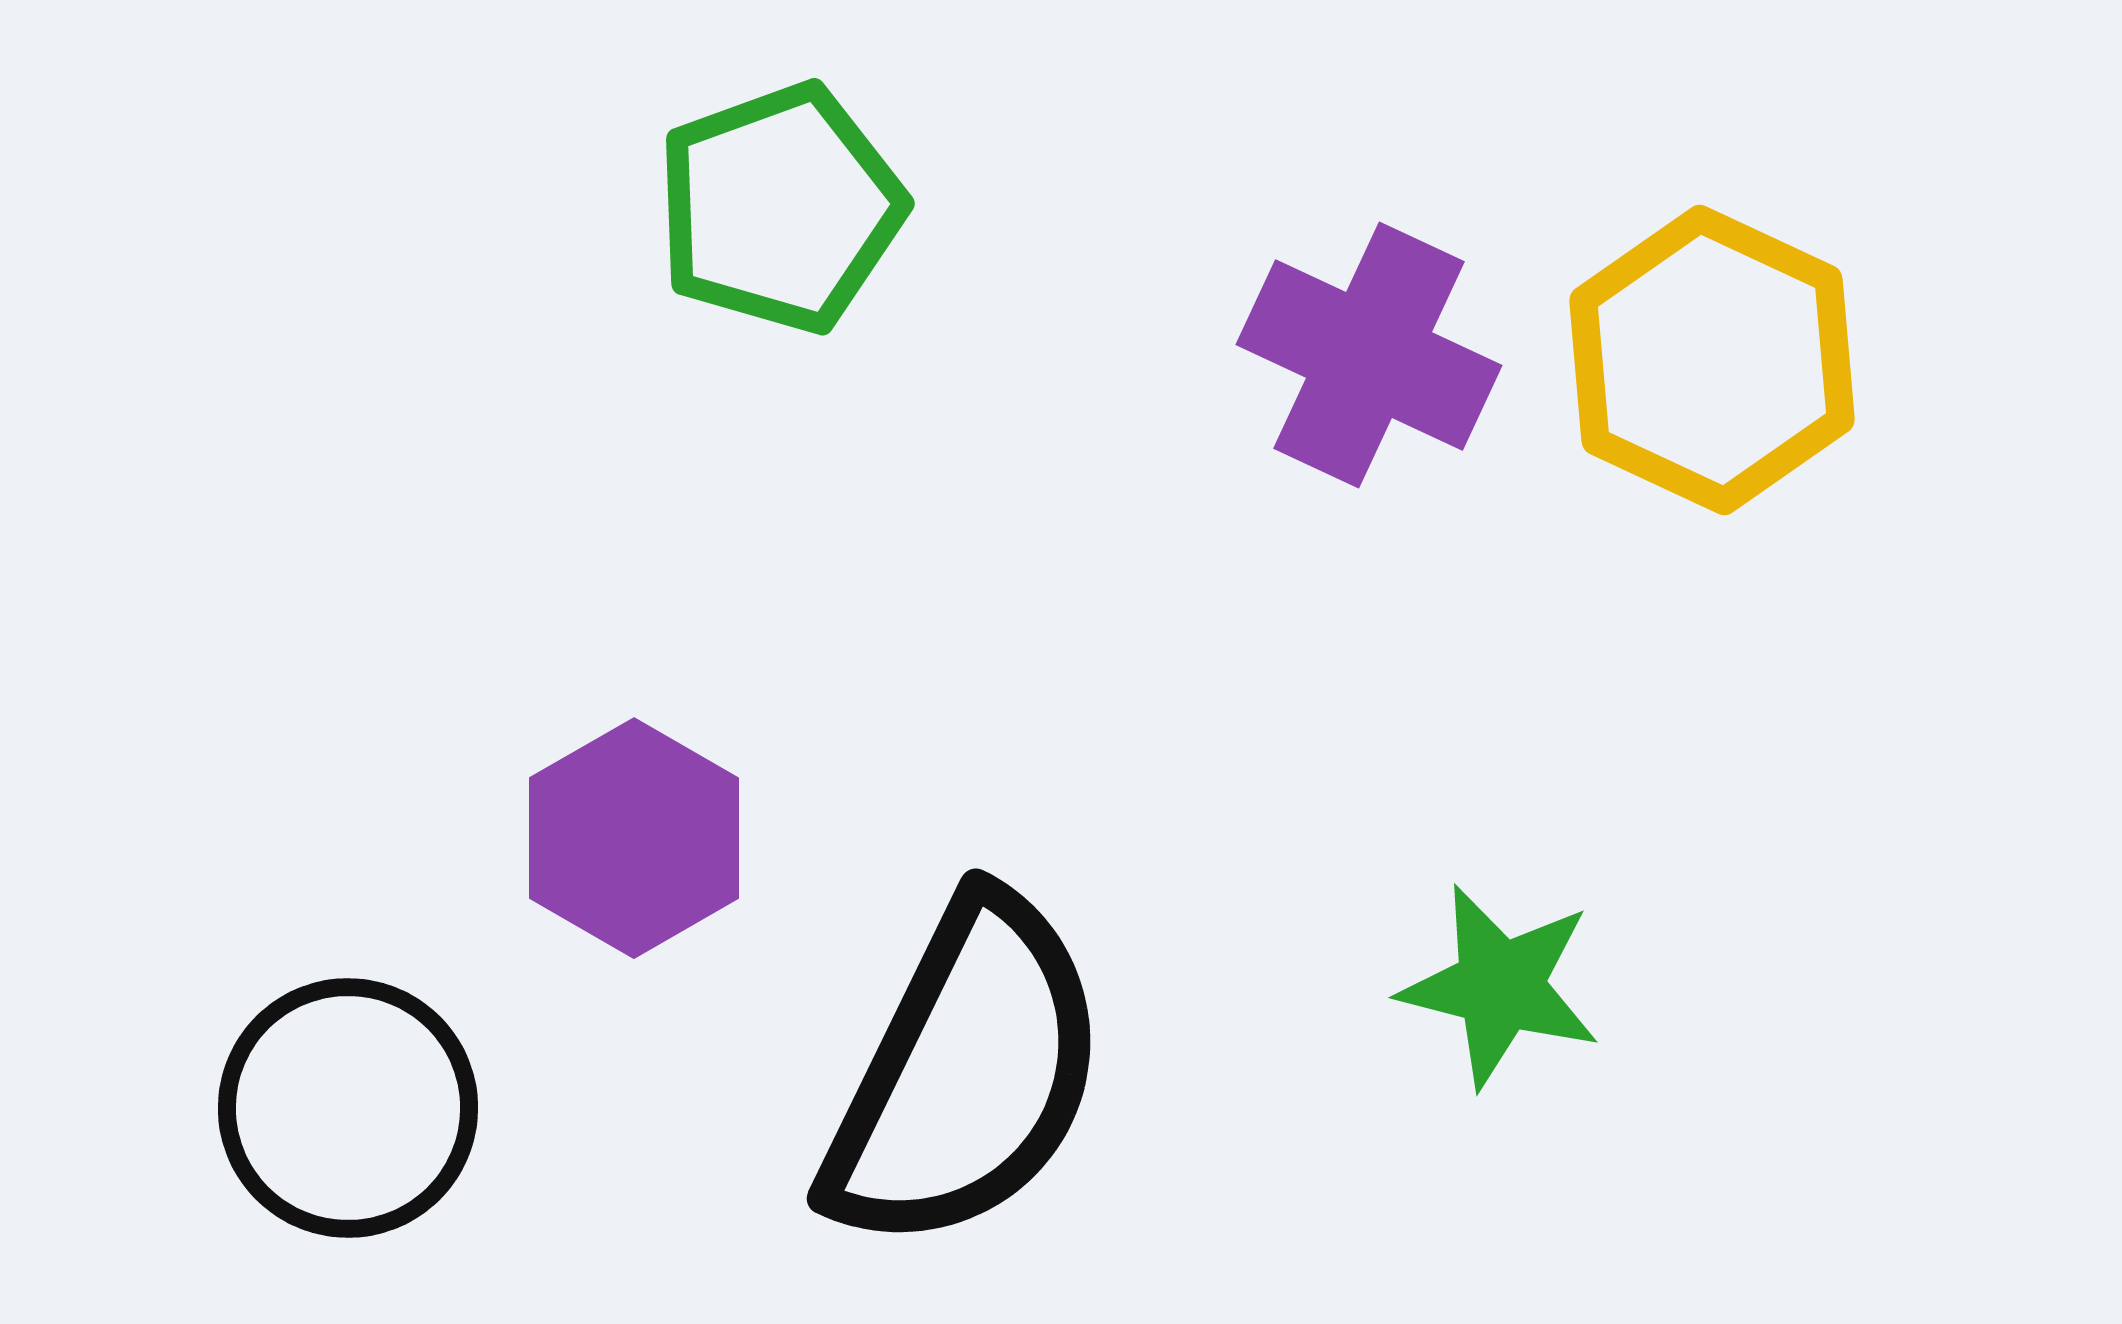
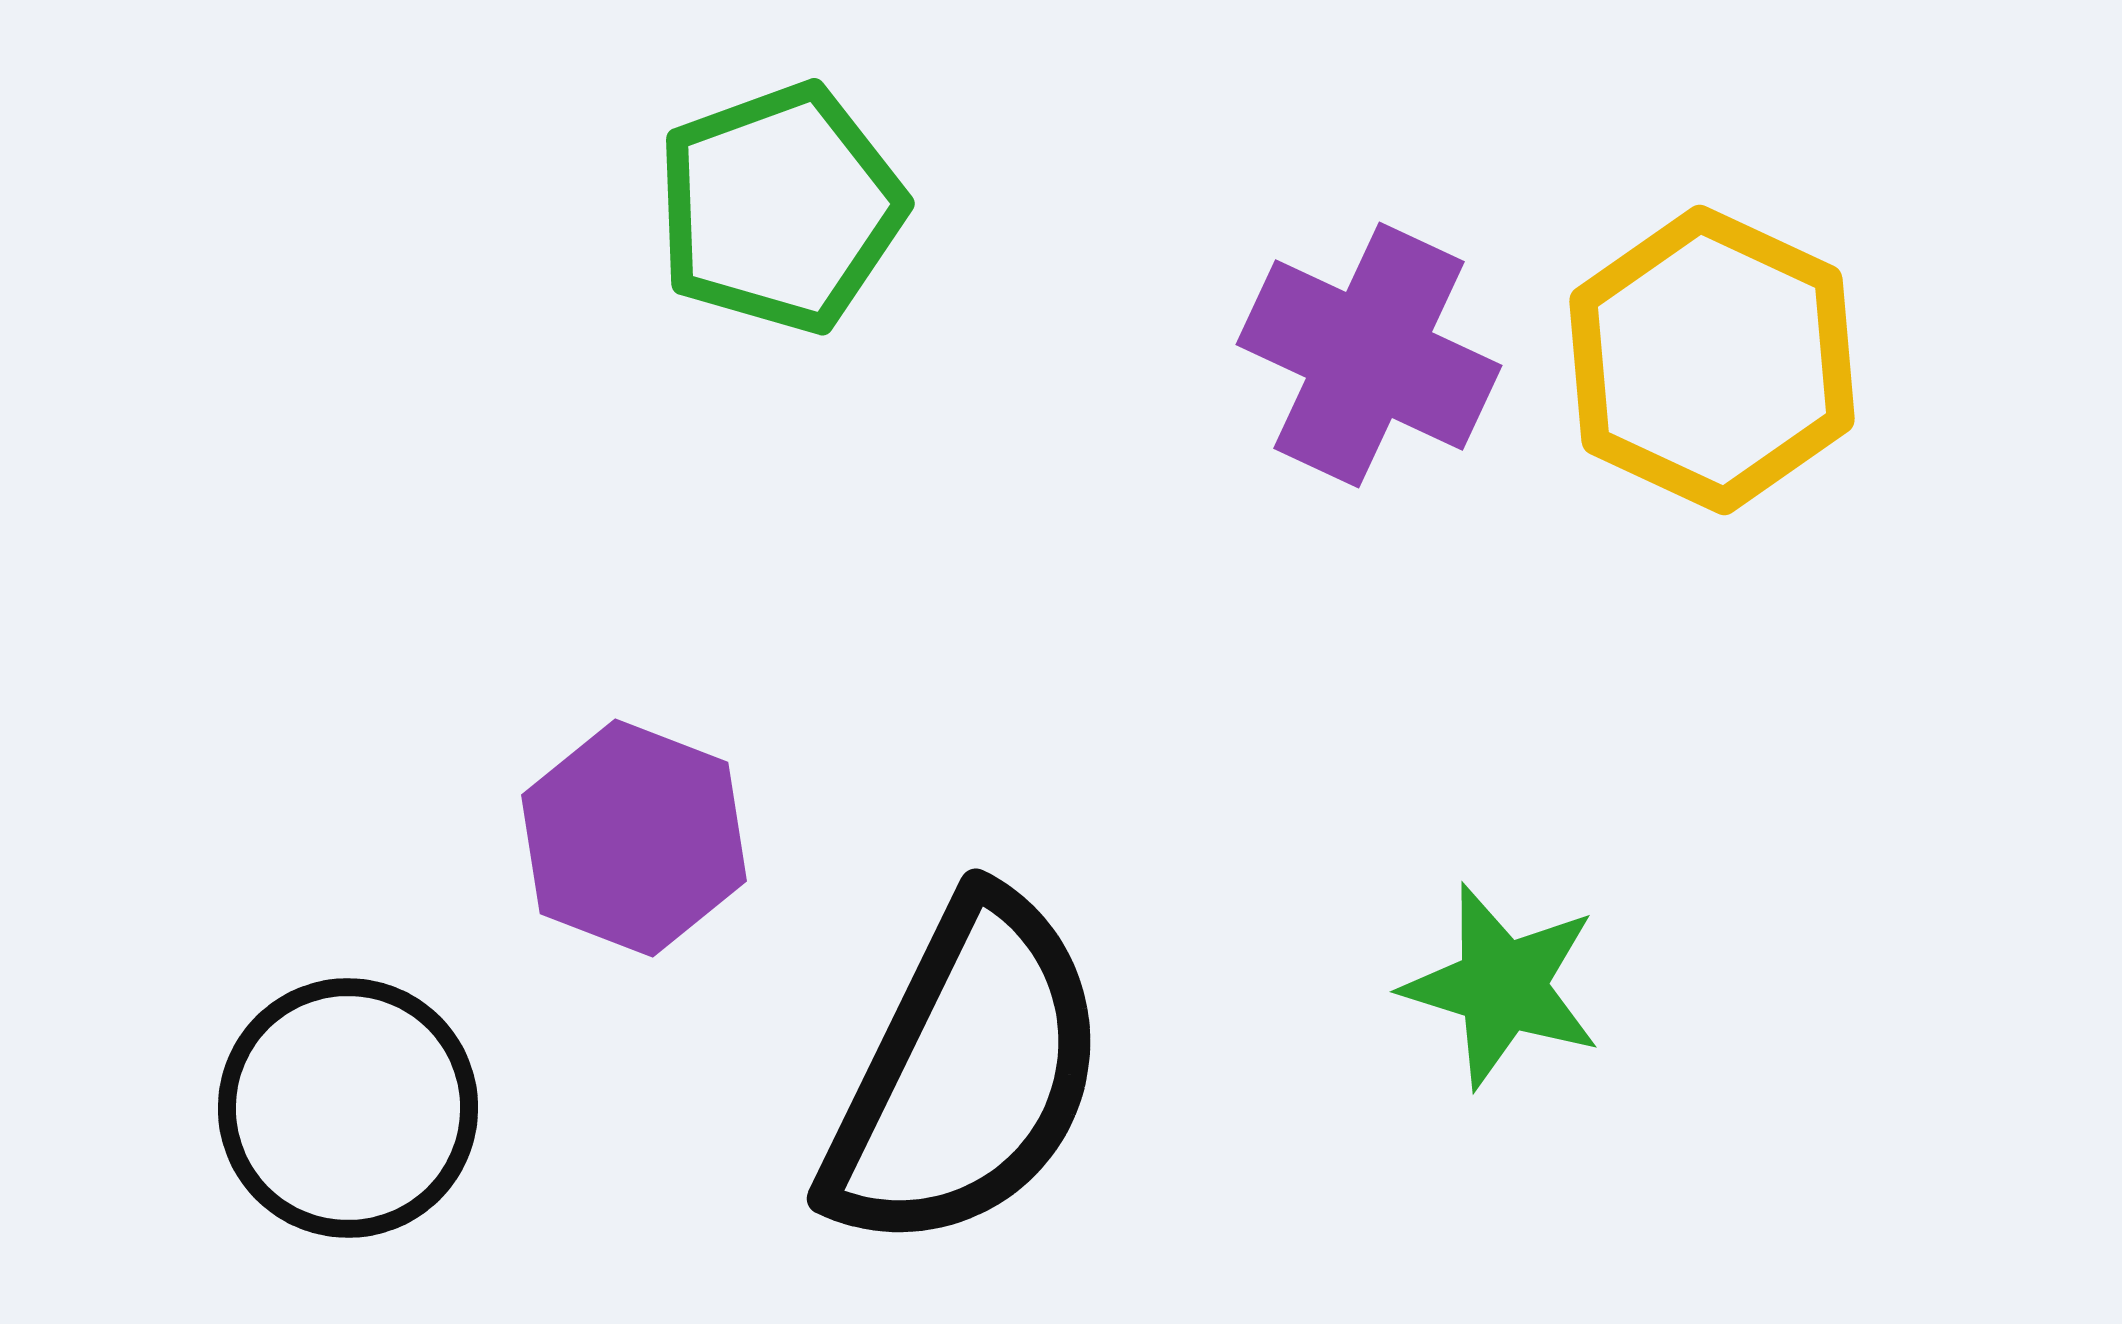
purple hexagon: rotated 9 degrees counterclockwise
green star: moved 2 px right; rotated 3 degrees clockwise
